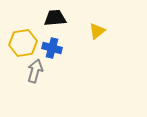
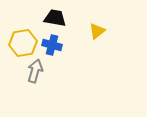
black trapezoid: rotated 15 degrees clockwise
blue cross: moved 3 px up
